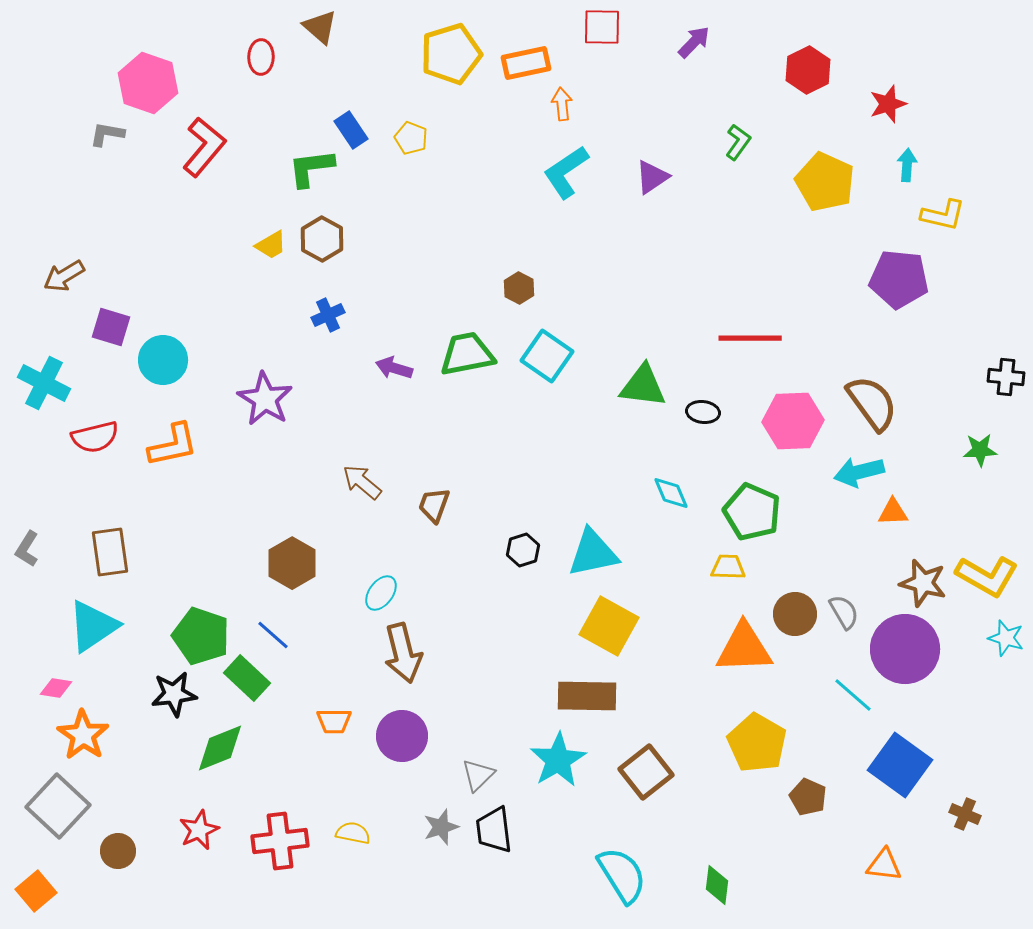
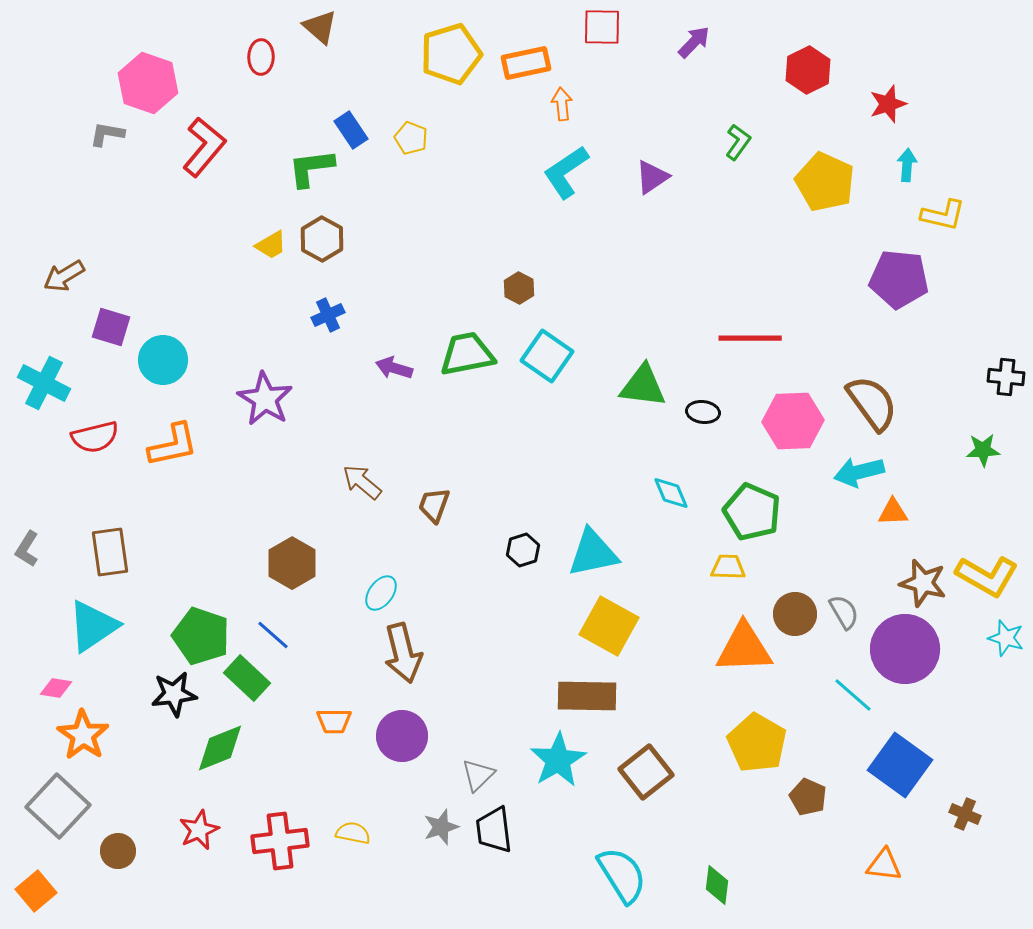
green star at (980, 450): moved 3 px right
